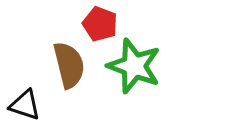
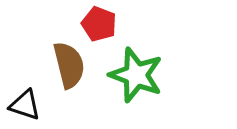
red pentagon: moved 1 px left
green star: moved 2 px right, 9 px down
